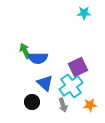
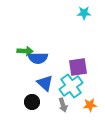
green arrow: rotated 119 degrees clockwise
purple square: rotated 18 degrees clockwise
